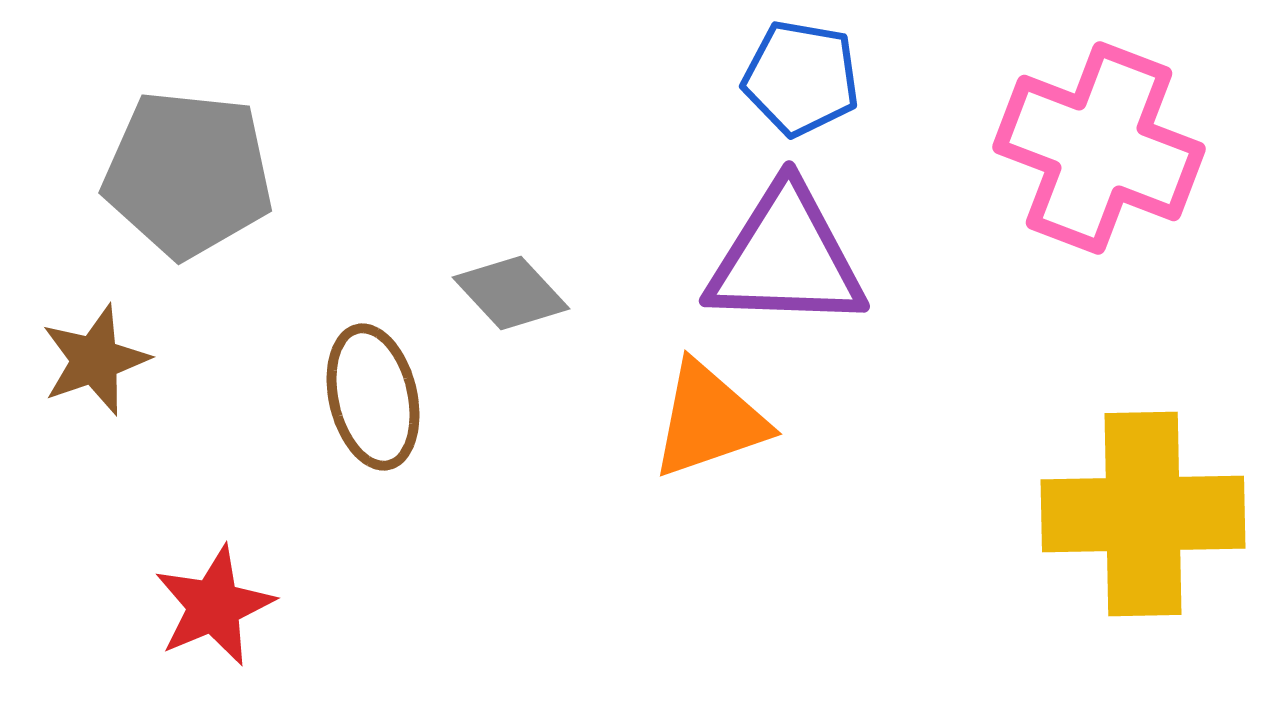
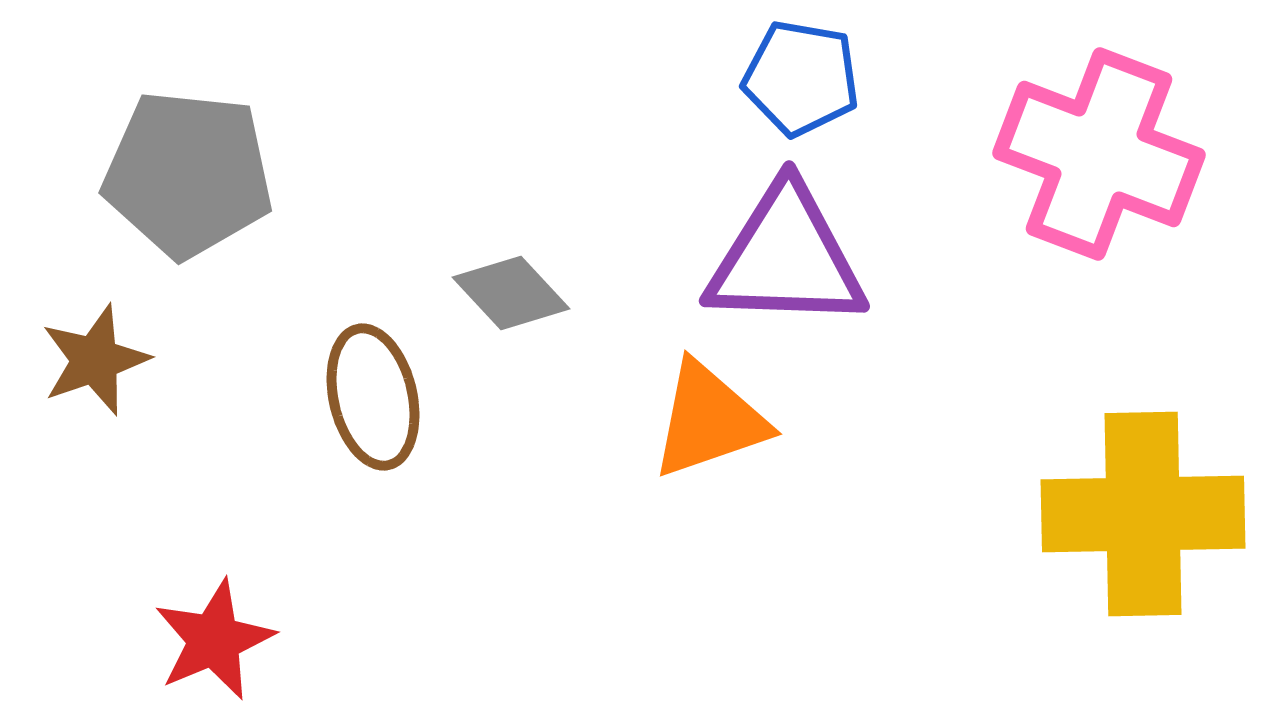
pink cross: moved 6 px down
red star: moved 34 px down
